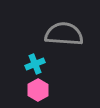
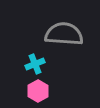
pink hexagon: moved 1 px down
